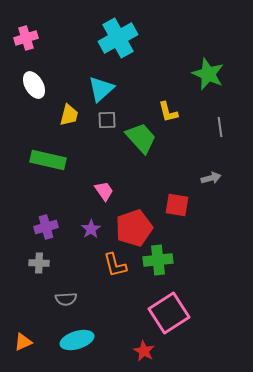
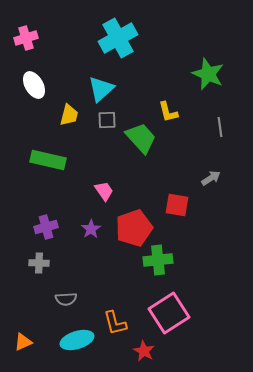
gray arrow: rotated 18 degrees counterclockwise
orange L-shape: moved 58 px down
